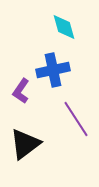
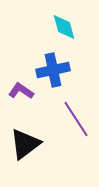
purple L-shape: rotated 90 degrees clockwise
